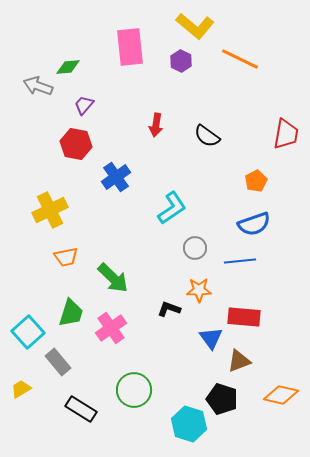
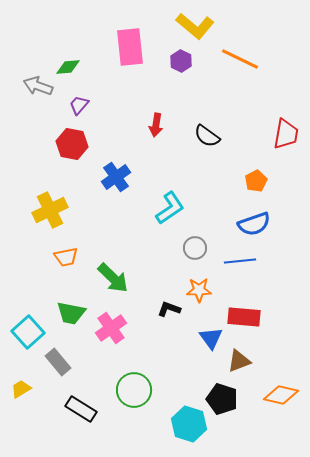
purple trapezoid: moved 5 px left
red hexagon: moved 4 px left
cyan L-shape: moved 2 px left
green trapezoid: rotated 84 degrees clockwise
